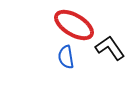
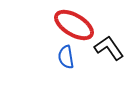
black L-shape: moved 1 px left
